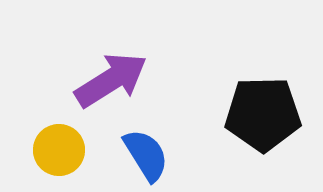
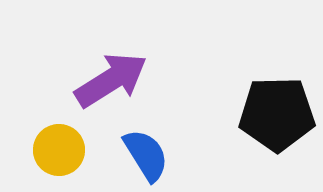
black pentagon: moved 14 px right
